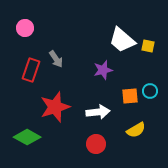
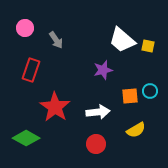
gray arrow: moved 19 px up
red star: rotated 20 degrees counterclockwise
green diamond: moved 1 px left, 1 px down
